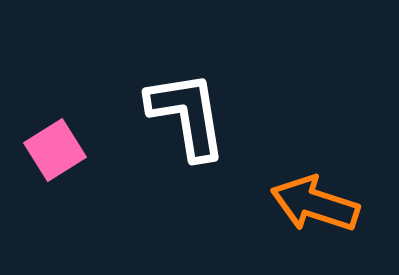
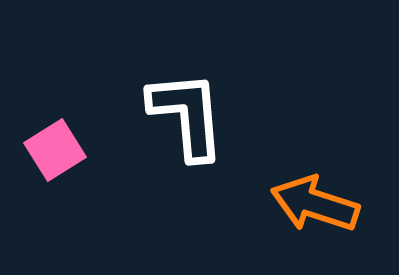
white L-shape: rotated 4 degrees clockwise
